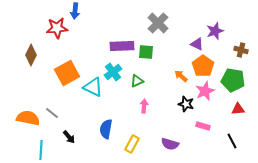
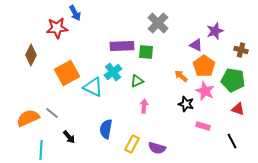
blue arrow: moved 2 px down; rotated 35 degrees counterclockwise
purple triangle: moved 1 px left, 1 px down
orange pentagon: moved 1 px right
pink star: rotated 24 degrees counterclockwise
red triangle: rotated 24 degrees clockwise
orange semicircle: rotated 35 degrees counterclockwise
purple semicircle: moved 13 px left, 4 px down
